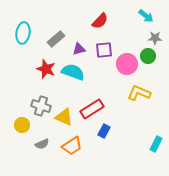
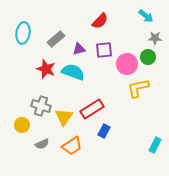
green circle: moved 1 px down
yellow L-shape: moved 1 px left, 5 px up; rotated 35 degrees counterclockwise
yellow triangle: rotated 42 degrees clockwise
cyan rectangle: moved 1 px left, 1 px down
